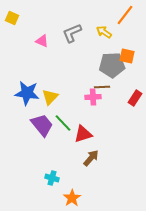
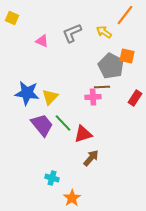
gray pentagon: moved 1 px left, 1 px down; rotated 30 degrees clockwise
